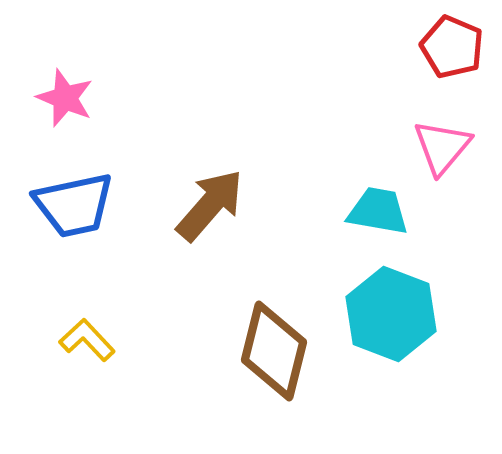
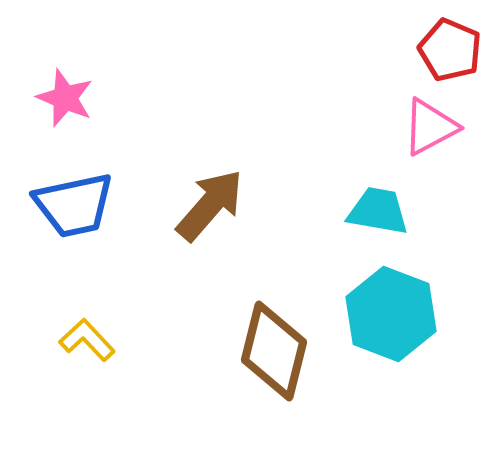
red pentagon: moved 2 px left, 3 px down
pink triangle: moved 12 px left, 20 px up; rotated 22 degrees clockwise
